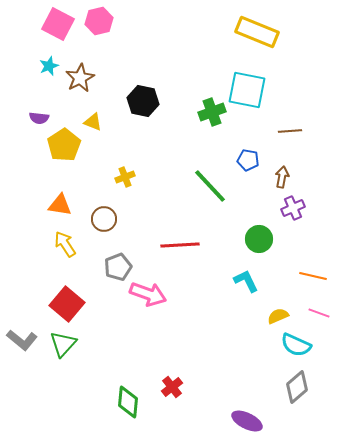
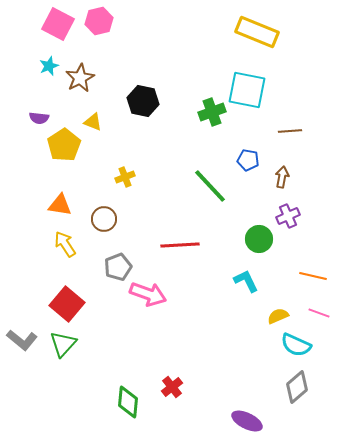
purple cross: moved 5 px left, 8 px down
